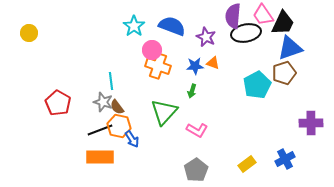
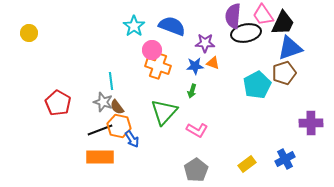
purple star: moved 1 px left, 6 px down; rotated 24 degrees counterclockwise
